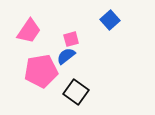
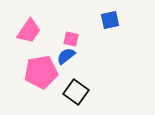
blue square: rotated 30 degrees clockwise
pink square: rotated 28 degrees clockwise
pink pentagon: moved 1 px down
